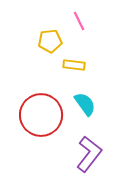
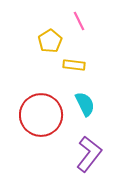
yellow pentagon: rotated 25 degrees counterclockwise
cyan semicircle: rotated 10 degrees clockwise
